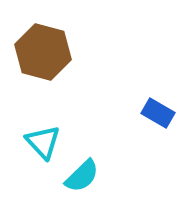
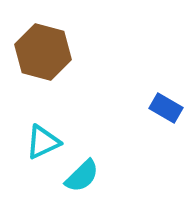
blue rectangle: moved 8 px right, 5 px up
cyan triangle: rotated 48 degrees clockwise
